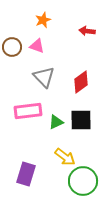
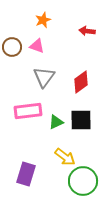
gray triangle: rotated 20 degrees clockwise
